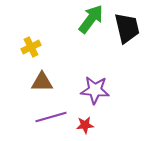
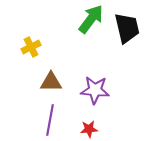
brown triangle: moved 9 px right
purple line: moved 1 px left, 3 px down; rotated 64 degrees counterclockwise
red star: moved 4 px right, 4 px down
